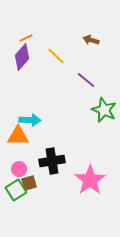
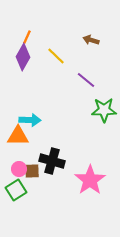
orange line: moved 1 px right, 1 px up; rotated 40 degrees counterclockwise
purple diamond: moved 1 px right; rotated 12 degrees counterclockwise
green star: rotated 25 degrees counterclockwise
black cross: rotated 25 degrees clockwise
brown square: moved 3 px right, 12 px up; rotated 14 degrees clockwise
